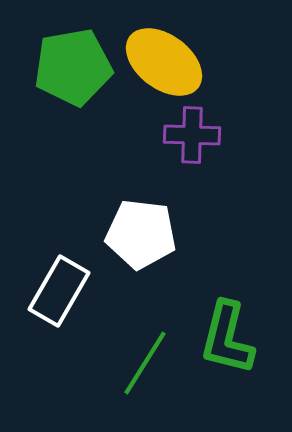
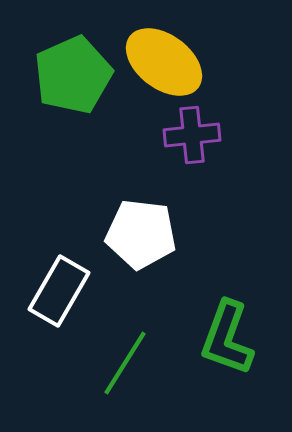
green pentagon: moved 8 px down; rotated 14 degrees counterclockwise
purple cross: rotated 8 degrees counterclockwise
green L-shape: rotated 6 degrees clockwise
green line: moved 20 px left
